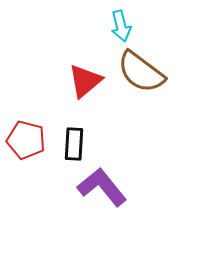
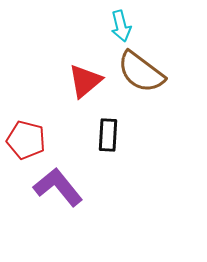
black rectangle: moved 34 px right, 9 px up
purple L-shape: moved 44 px left
